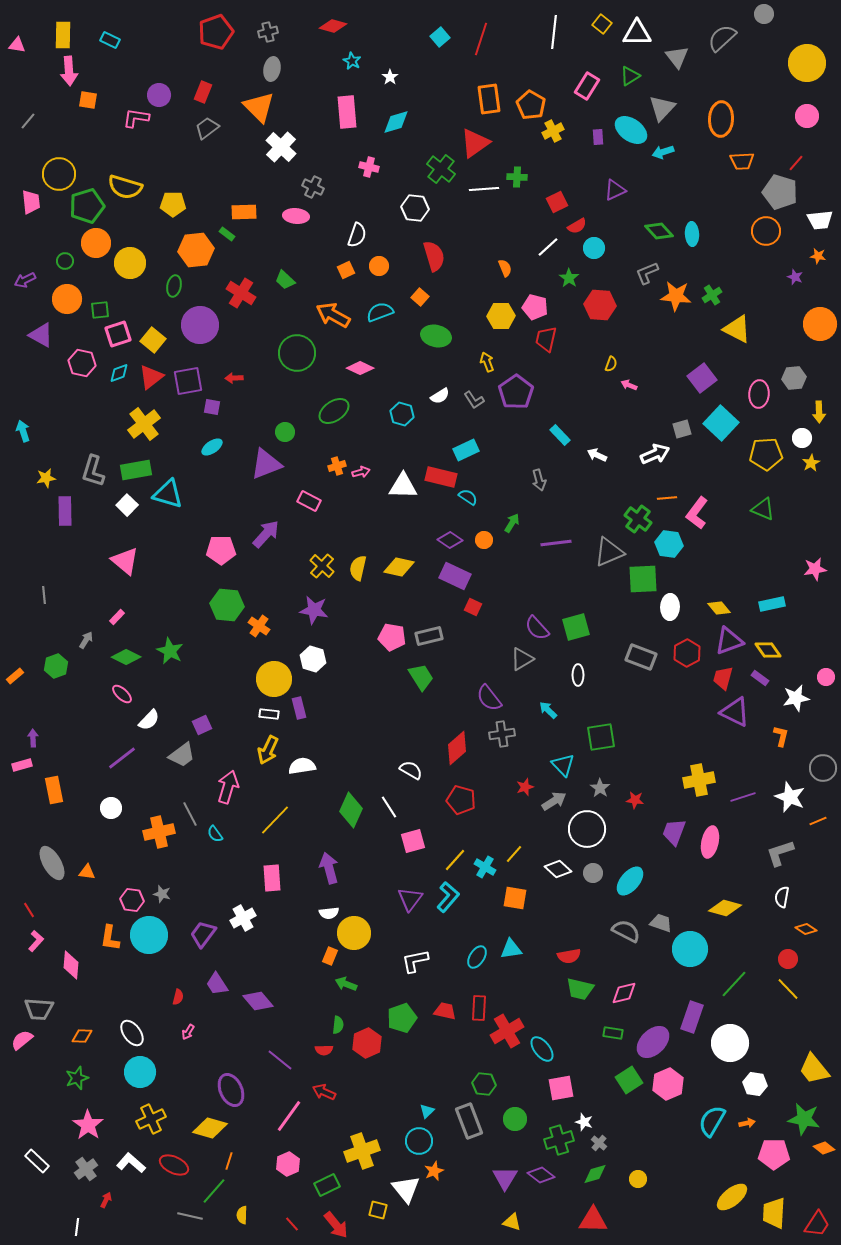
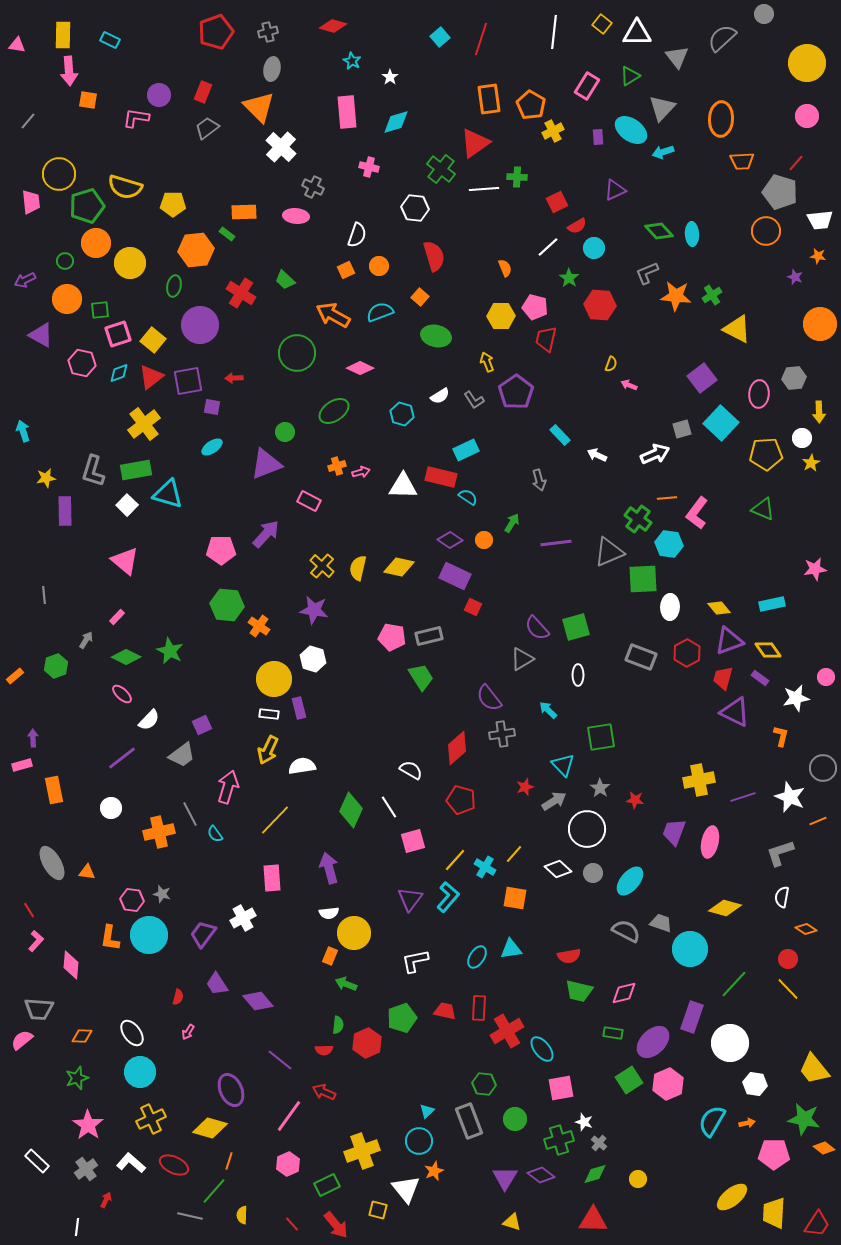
green trapezoid at (580, 989): moved 1 px left, 2 px down
